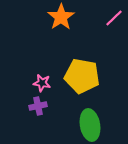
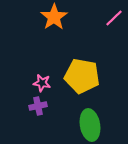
orange star: moved 7 px left
